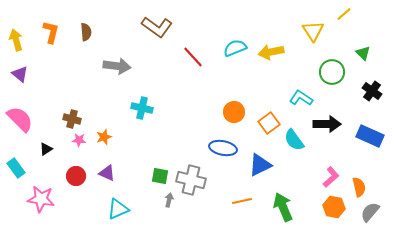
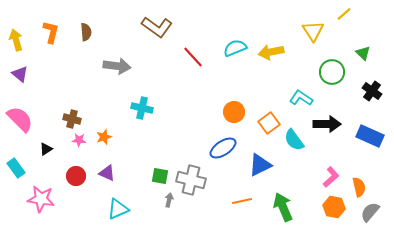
blue ellipse at (223, 148): rotated 44 degrees counterclockwise
